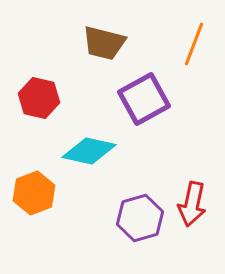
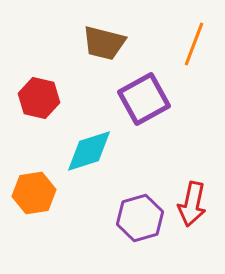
cyan diamond: rotated 30 degrees counterclockwise
orange hexagon: rotated 12 degrees clockwise
